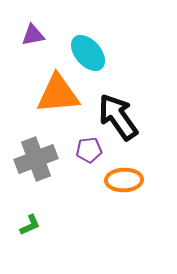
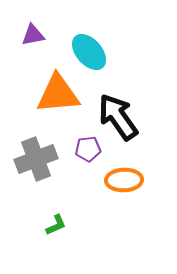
cyan ellipse: moved 1 px right, 1 px up
purple pentagon: moved 1 px left, 1 px up
green L-shape: moved 26 px right
